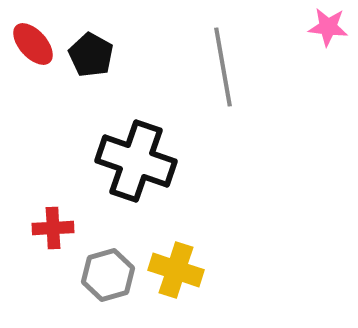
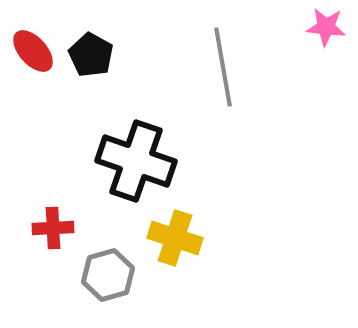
pink star: moved 2 px left
red ellipse: moved 7 px down
yellow cross: moved 1 px left, 32 px up
